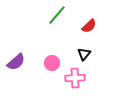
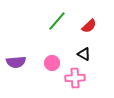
green line: moved 6 px down
black triangle: rotated 40 degrees counterclockwise
purple semicircle: rotated 36 degrees clockwise
